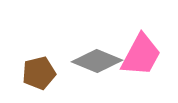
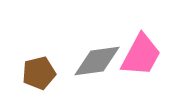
gray diamond: rotated 30 degrees counterclockwise
